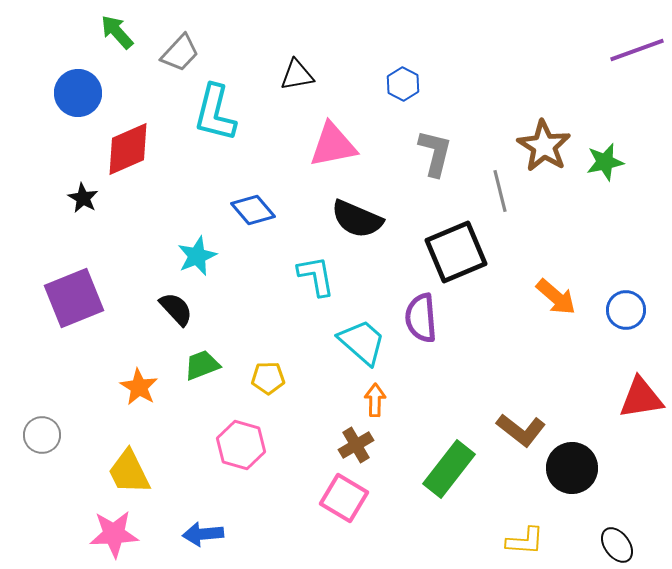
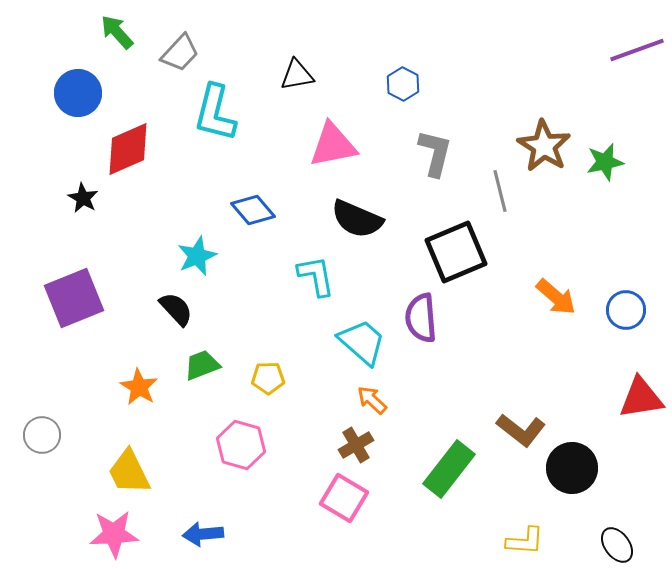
orange arrow at (375, 400): moved 3 px left; rotated 48 degrees counterclockwise
